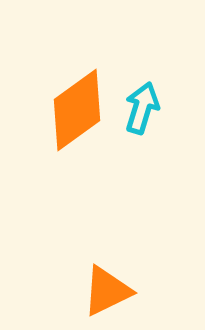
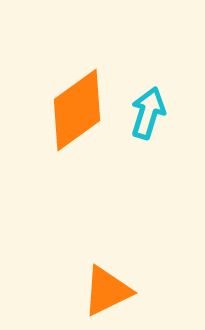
cyan arrow: moved 6 px right, 5 px down
